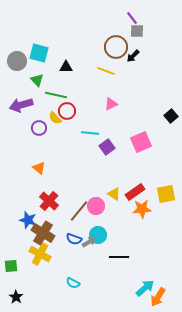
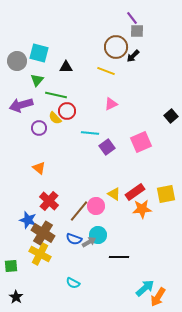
green triangle: rotated 24 degrees clockwise
